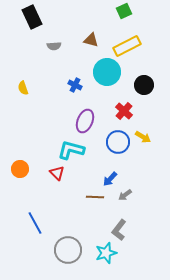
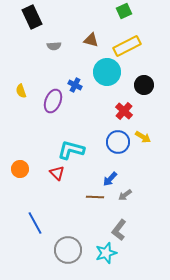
yellow semicircle: moved 2 px left, 3 px down
purple ellipse: moved 32 px left, 20 px up
